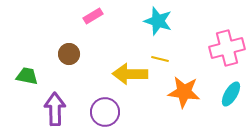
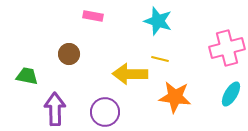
pink rectangle: rotated 42 degrees clockwise
orange star: moved 9 px left, 5 px down
